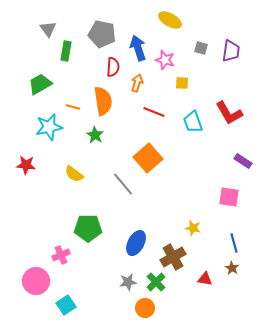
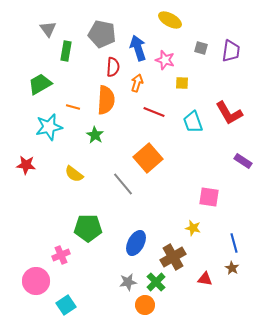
orange semicircle: moved 3 px right, 1 px up; rotated 12 degrees clockwise
pink square: moved 20 px left
orange circle: moved 3 px up
